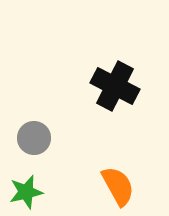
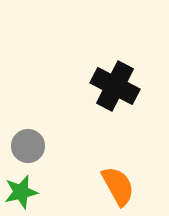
gray circle: moved 6 px left, 8 px down
green star: moved 5 px left
